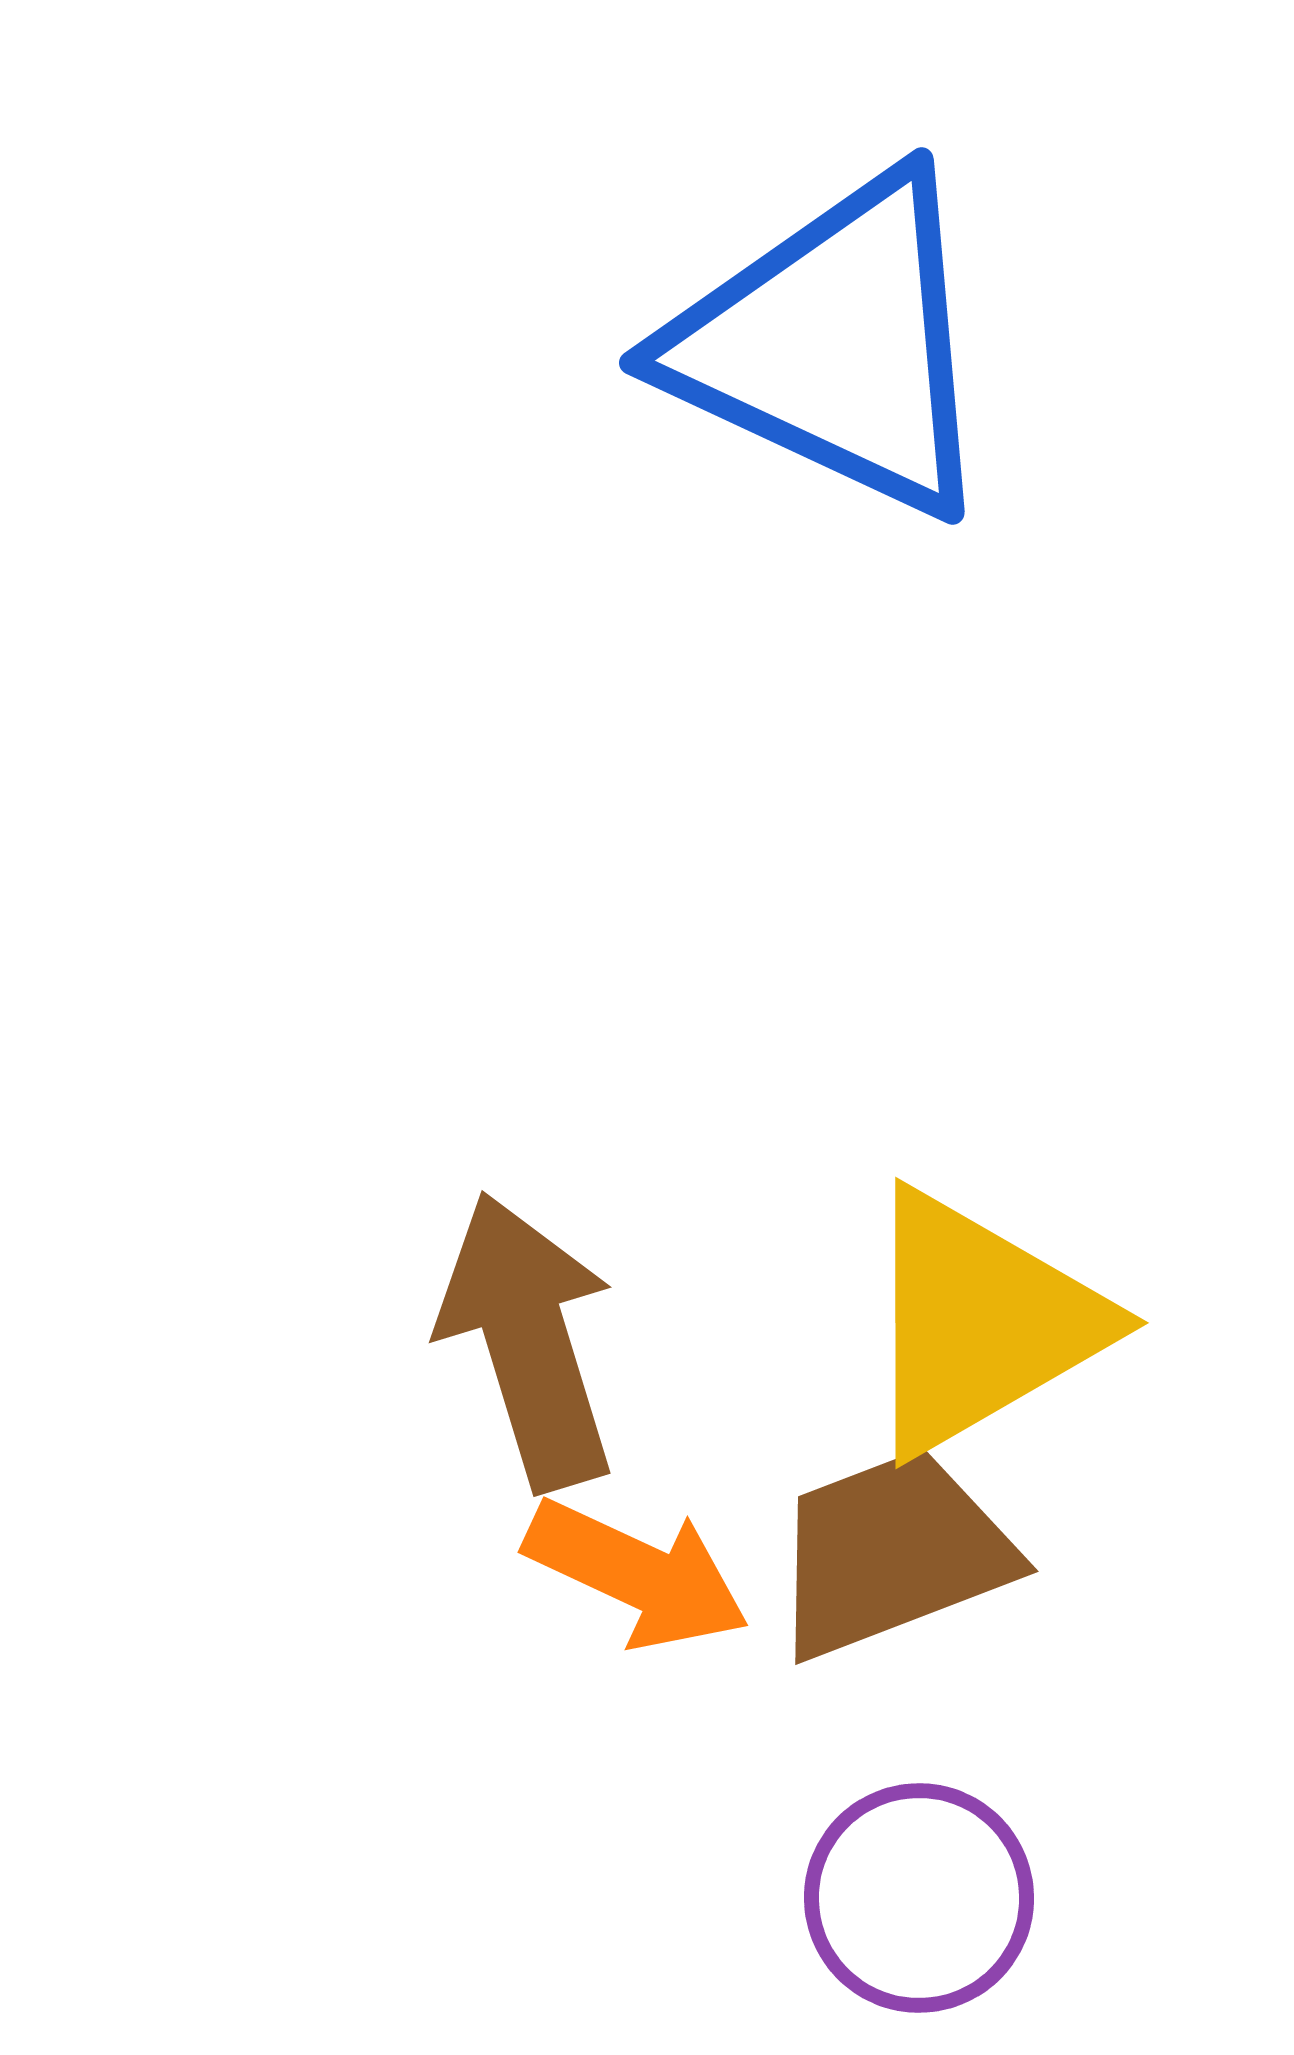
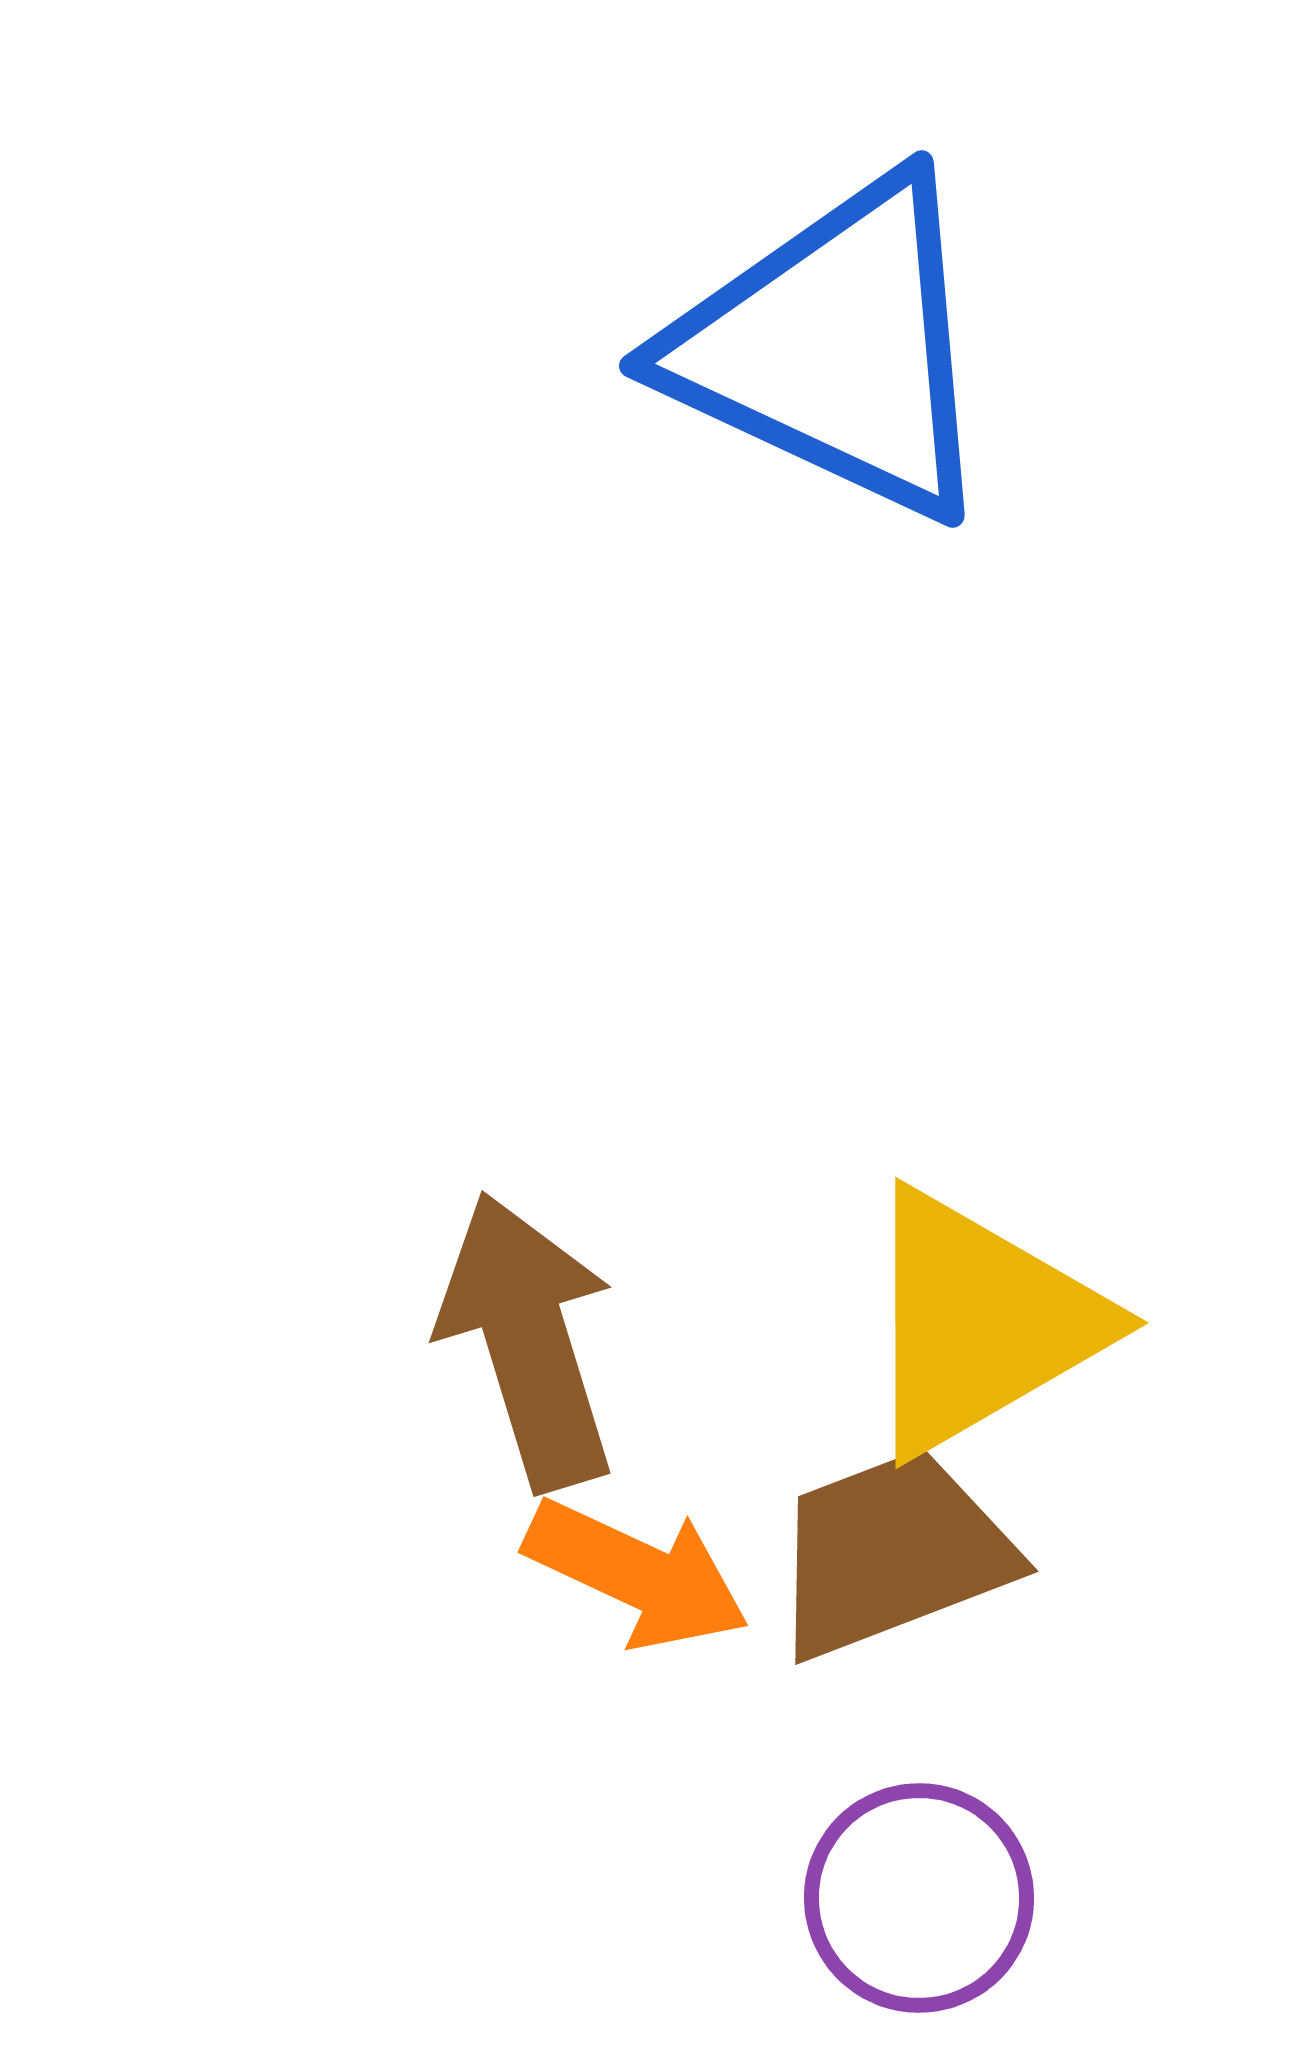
blue triangle: moved 3 px down
